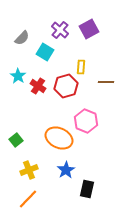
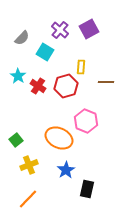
yellow cross: moved 5 px up
